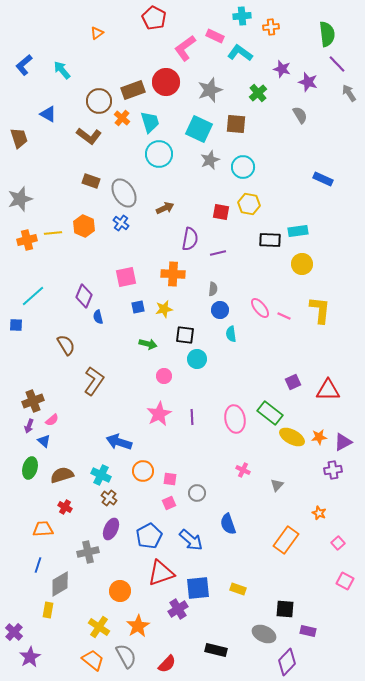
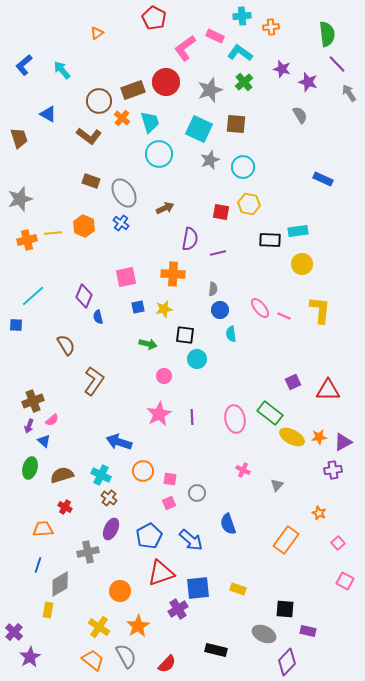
green cross at (258, 93): moved 14 px left, 11 px up
